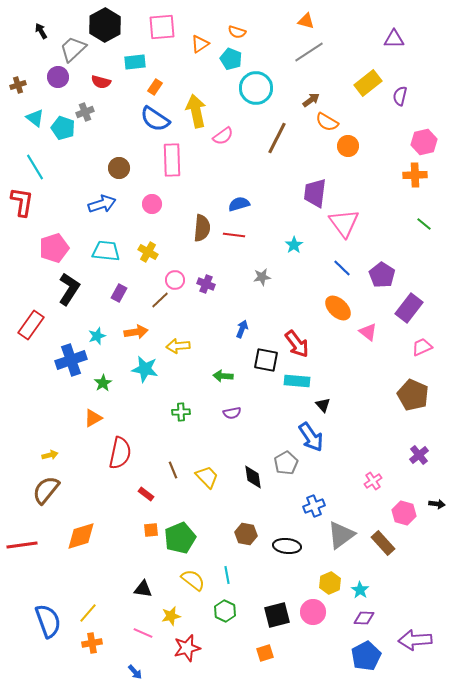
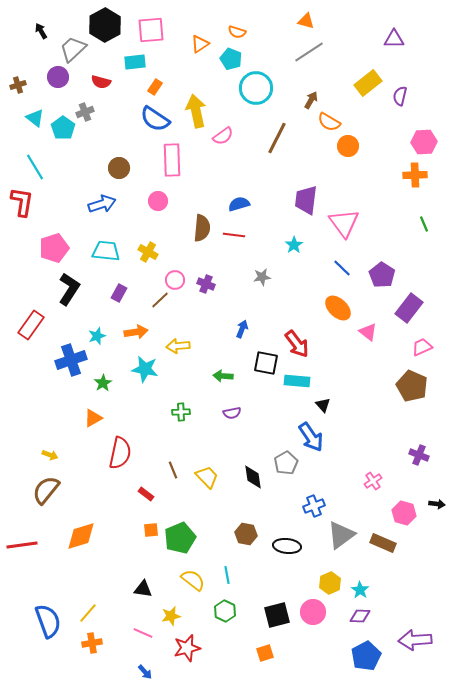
pink square at (162, 27): moved 11 px left, 3 px down
brown arrow at (311, 100): rotated 24 degrees counterclockwise
orange semicircle at (327, 122): moved 2 px right
cyan pentagon at (63, 128): rotated 15 degrees clockwise
pink hexagon at (424, 142): rotated 10 degrees clockwise
purple trapezoid at (315, 193): moved 9 px left, 7 px down
pink circle at (152, 204): moved 6 px right, 3 px up
green line at (424, 224): rotated 28 degrees clockwise
black square at (266, 360): moved 3 px down
brown pentagon at (413, 395): moved 1 px left, 9 px up
yellow arrow at (50, 455): rotated 35 degrees clockwise
purple cross at (419, 455): rotated 30 degrees counterclockwise
brown rectangle at (383, 543): rotated 25 degrees counterclockwise
purple diamond at (364, 618): moved 4 px left, 2 px up
blue arrow at (135, 672): moved 10 px right
